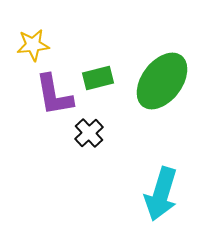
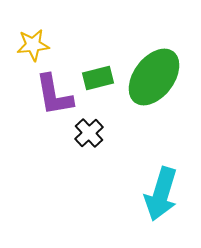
green ellipse: moved 8 px left, 4 px up
